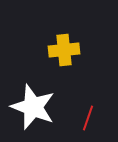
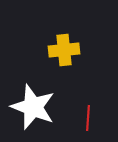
red line: rotated 15 degrees counterclockwise
